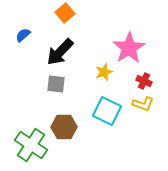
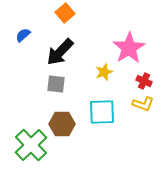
cyan square: moved 5 px left, 1 px down; rotated 28 degrees counterclockwise
brown hexagon: moved 2 px left, 3 px up
green cross: rotated 12 degrees clockwise
